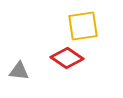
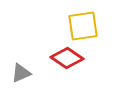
gray triangle: moved 2 px right, 2 px down; rotated 30 degrees counterclockwise
